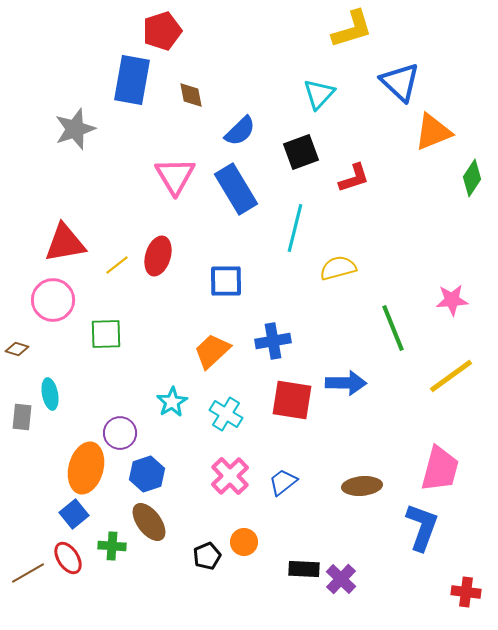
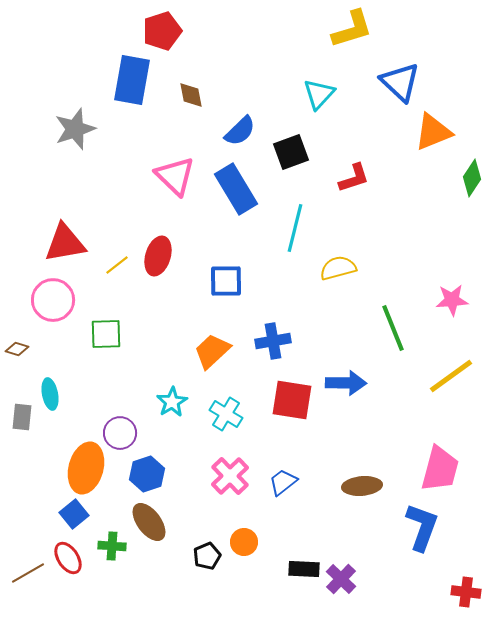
black square at (301, 152): moved 10 px left
pink triangle at (175, 176): rotated 15 degrees counterclockwise
